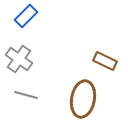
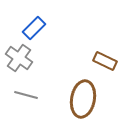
blue rectangle: moved 8 px right, 12 px down
gray cross: moved 1 px up
